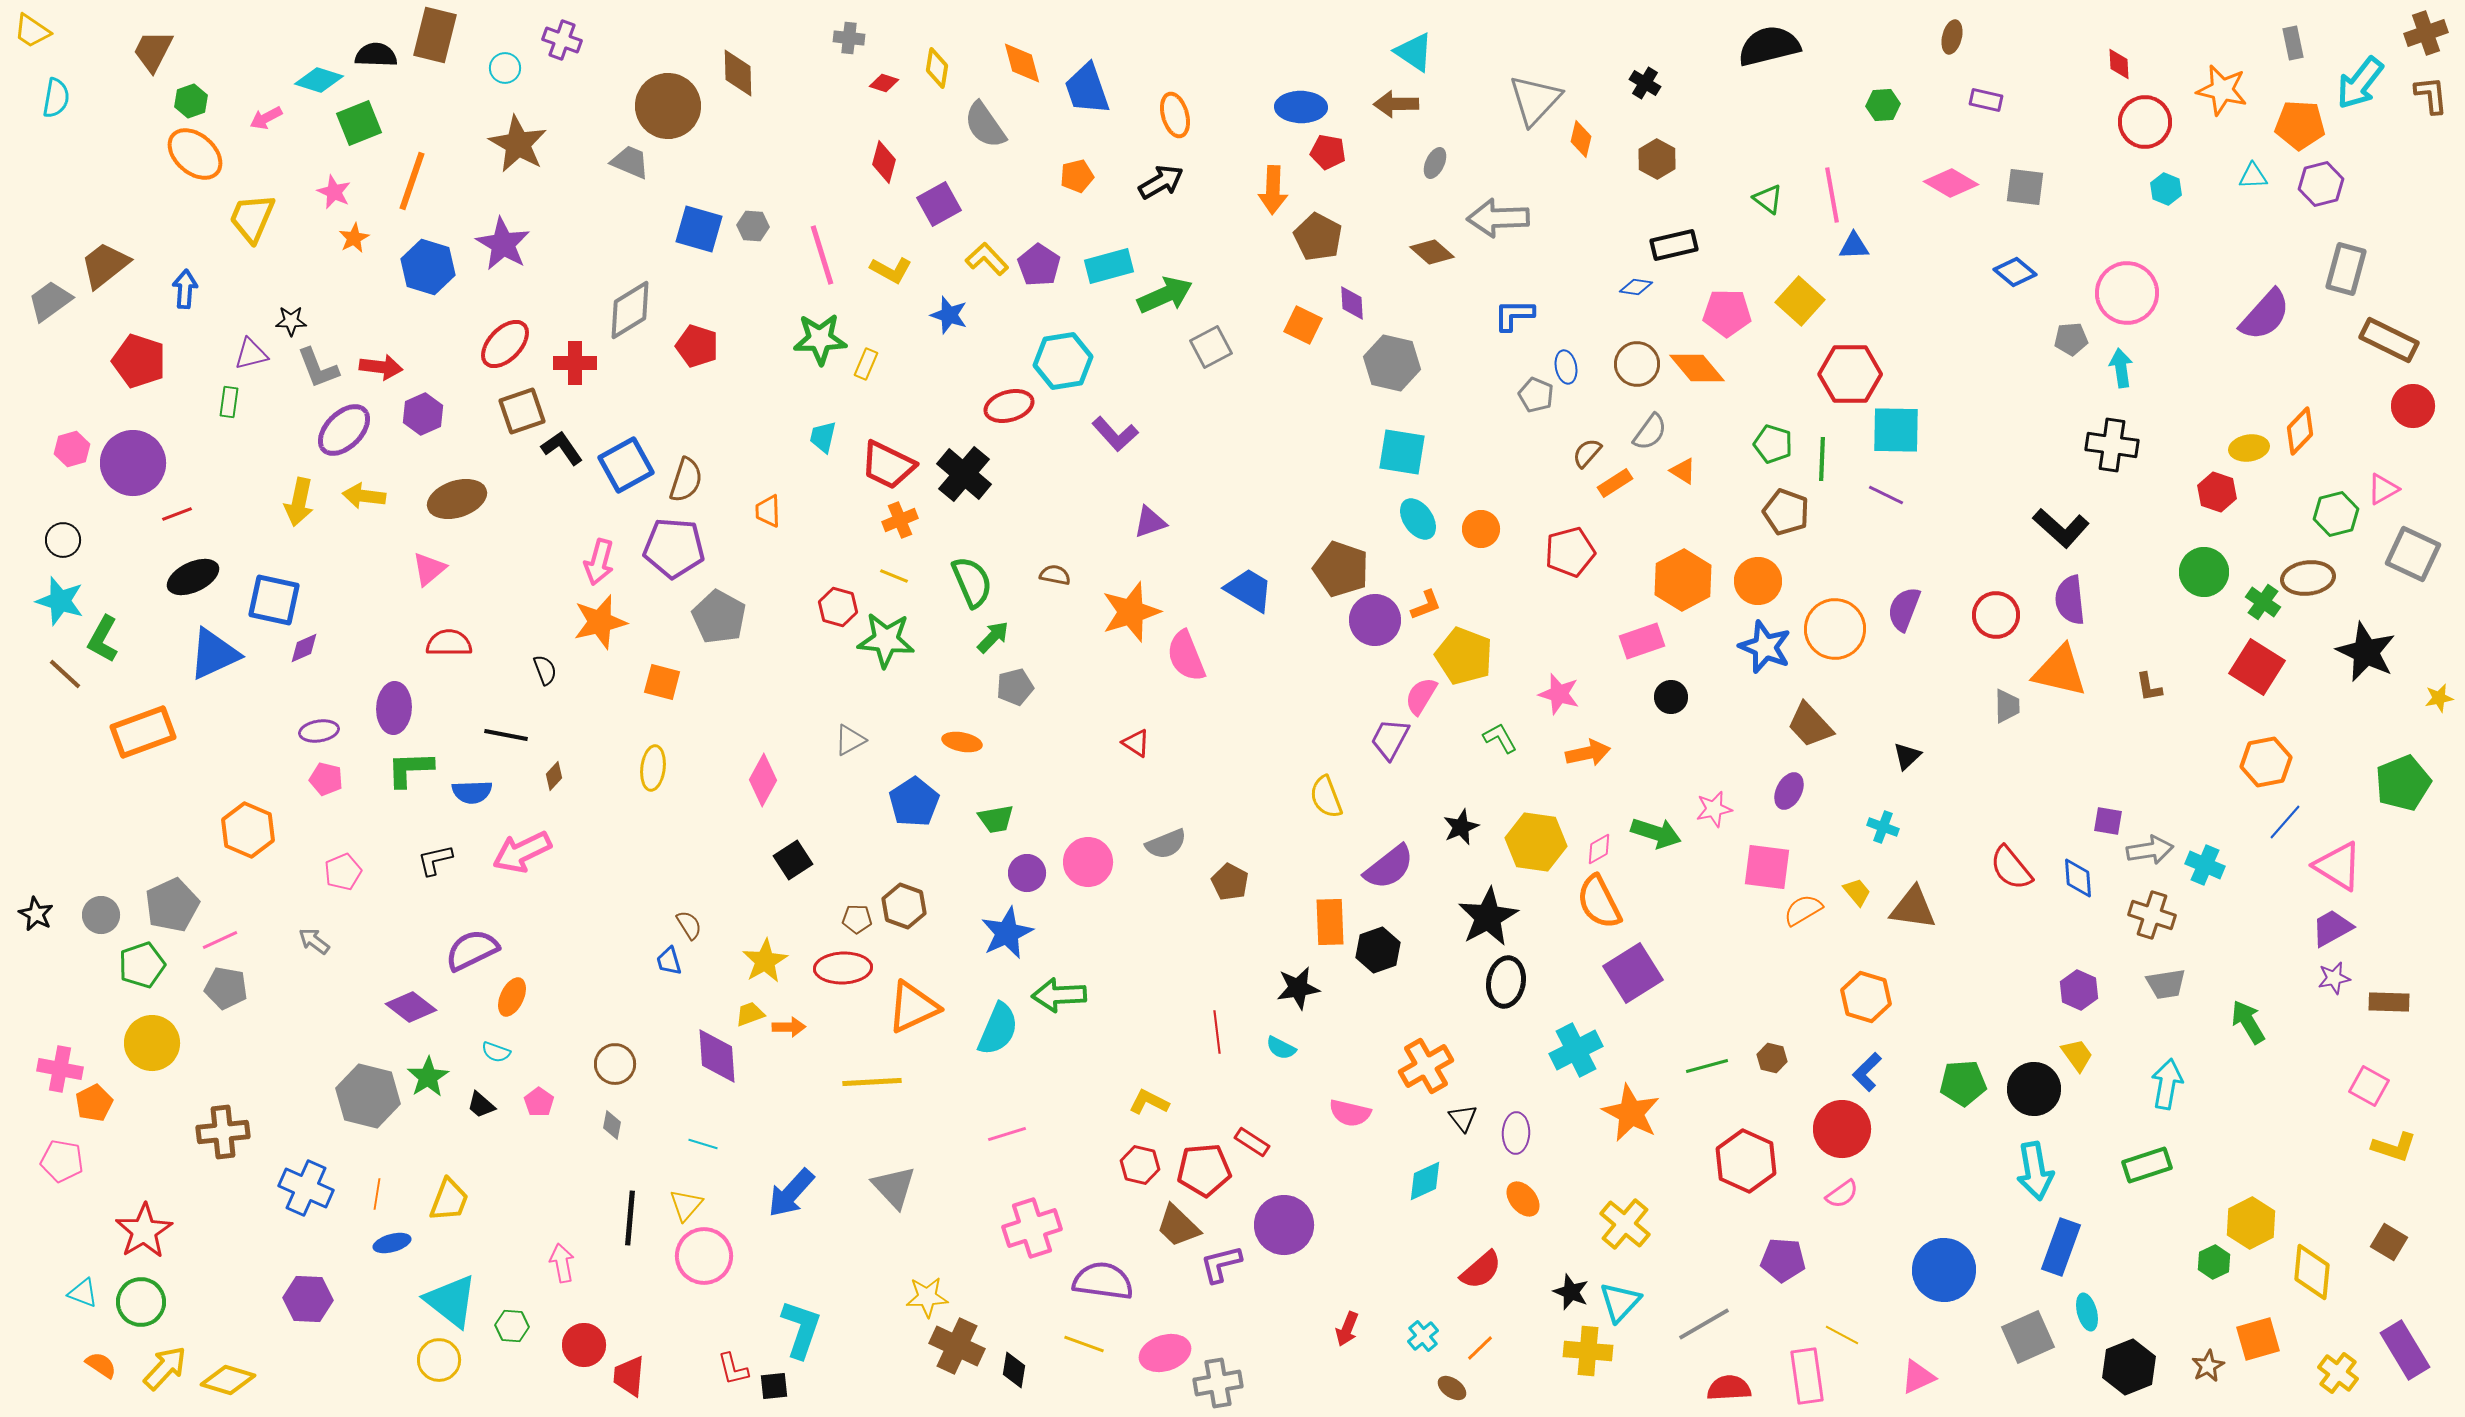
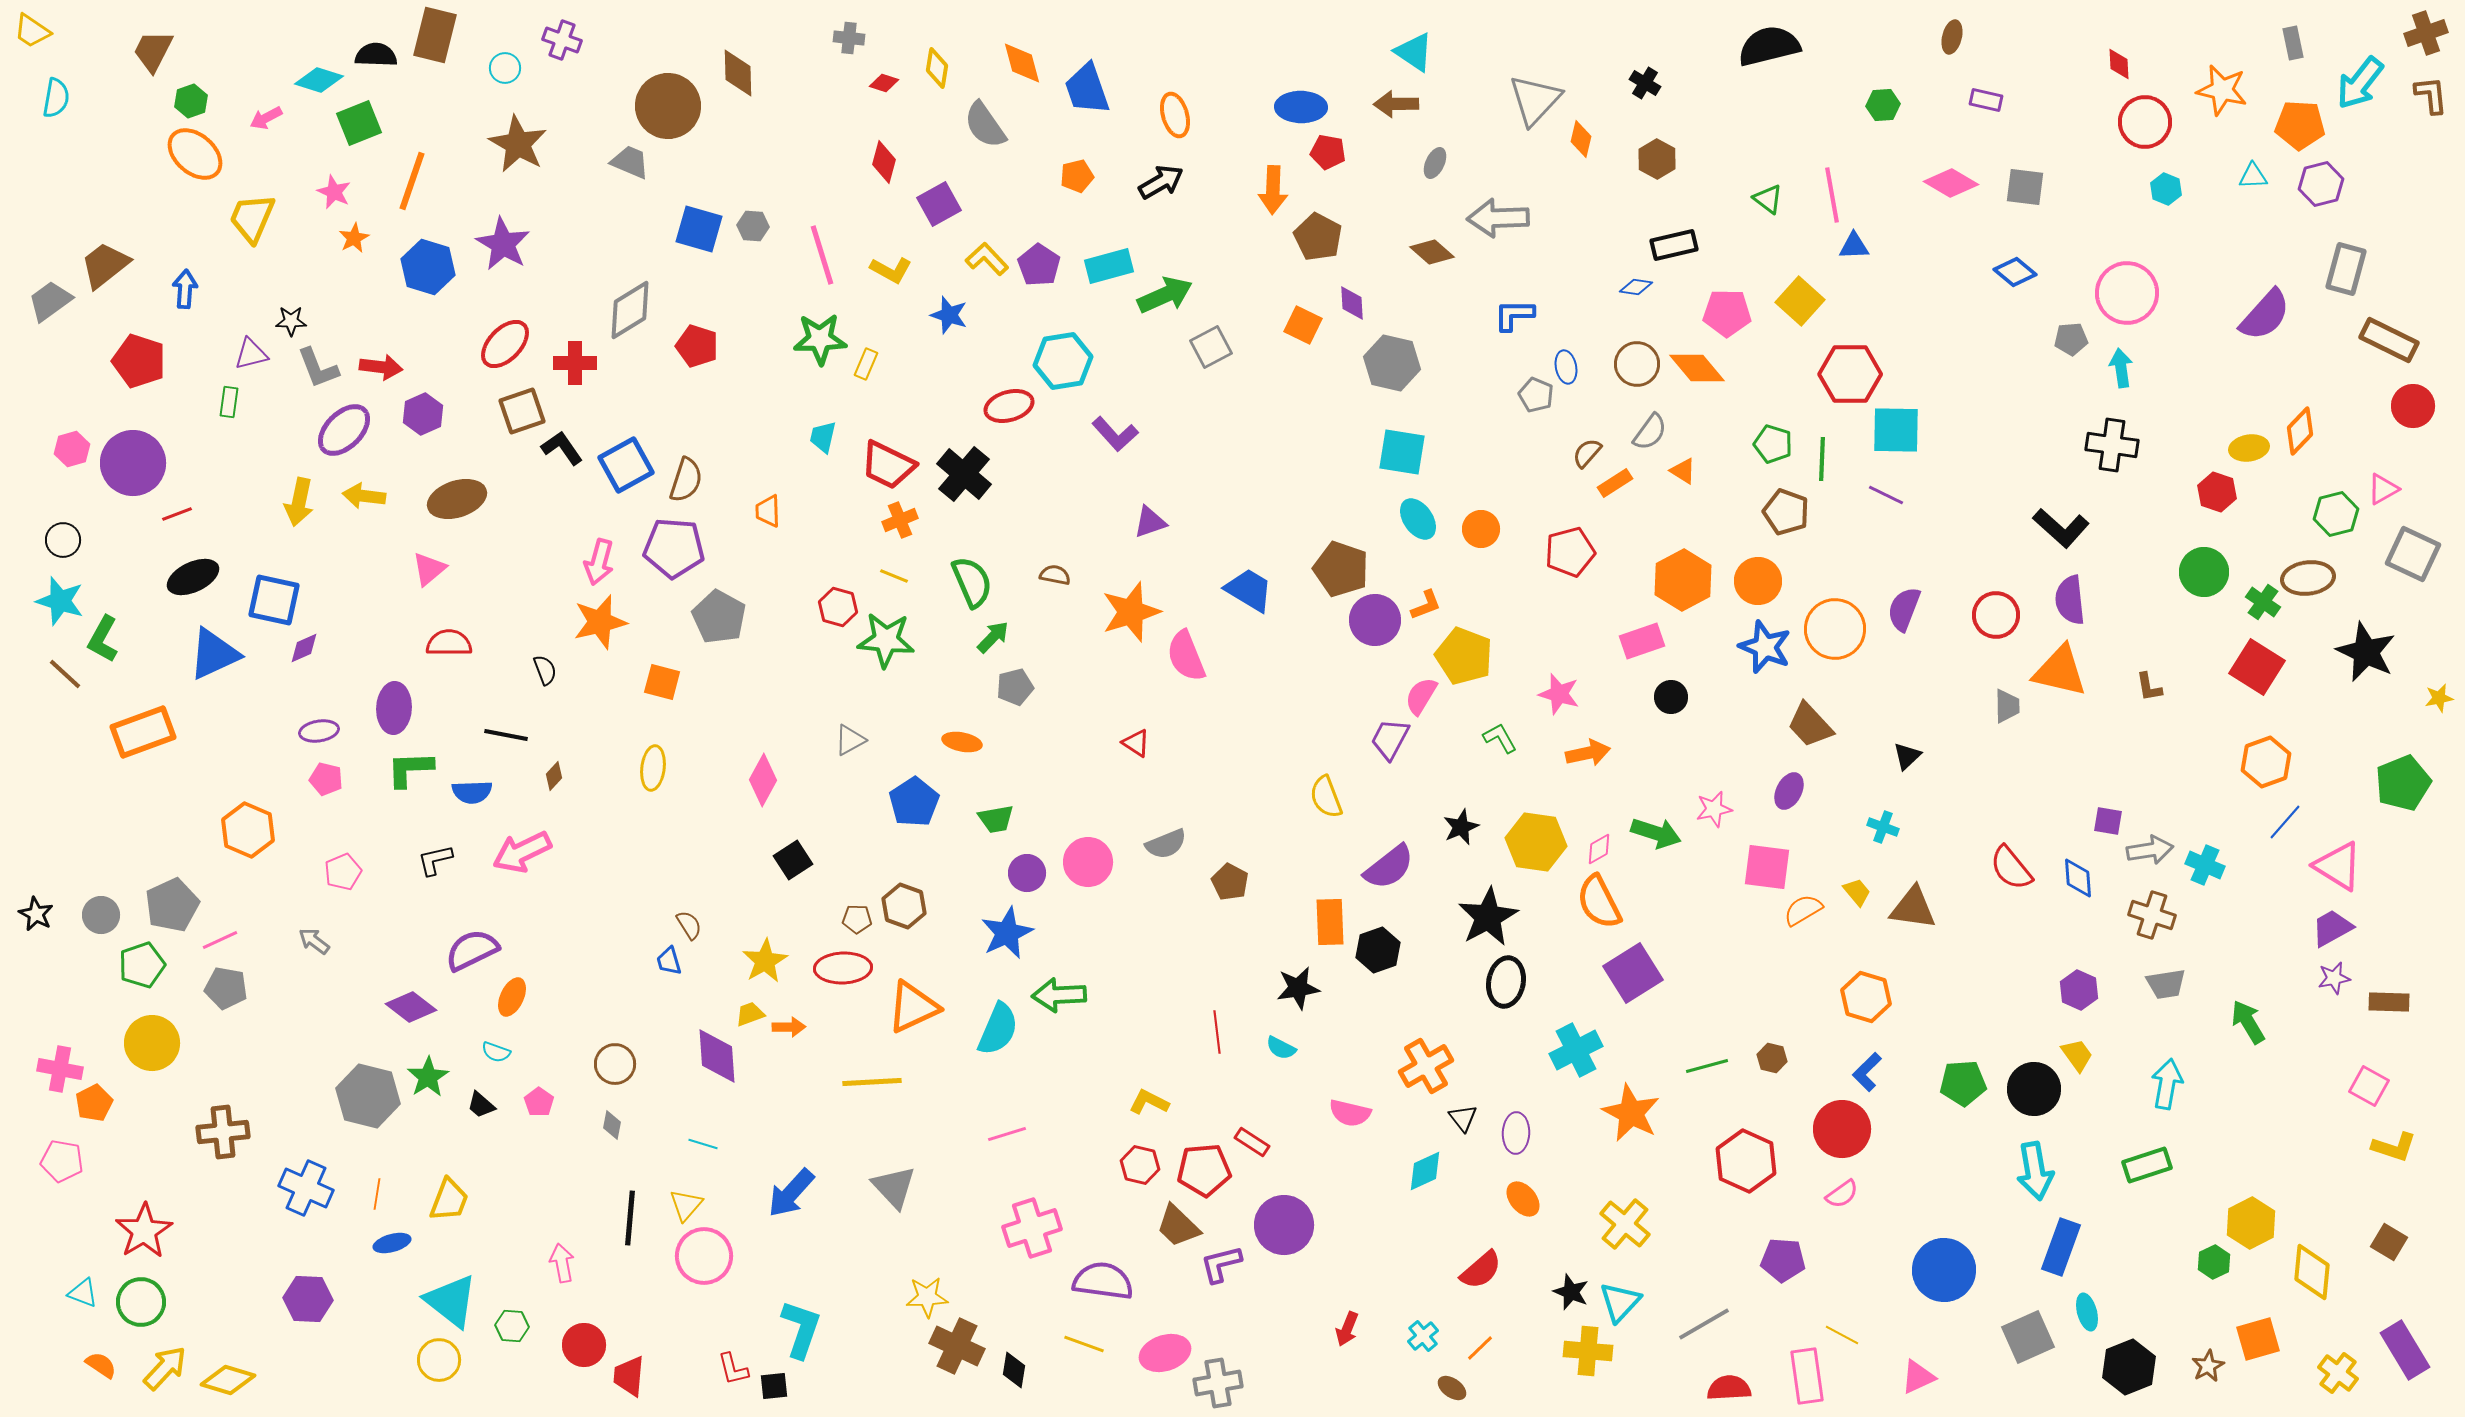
orange hexagon at (2266, 762): rotated 9 degrees counterclockwise
cyan diamond at (1425, 1181): moved 10 px up
